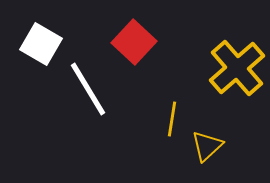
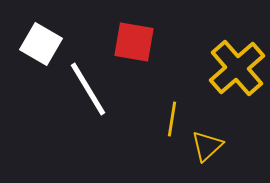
red square: rotated 33 degrees counterclockwise
